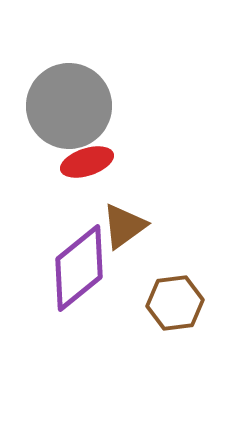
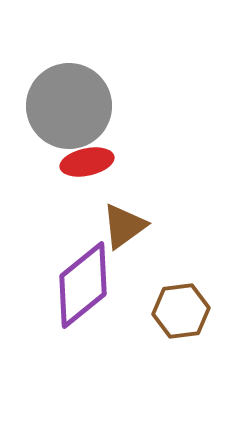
red ellipse: rotated 6 degrees clockwise
purple diamond: moved 4 px right, 17 px down
brown hexagon: moved 6 px right, 8 px down
